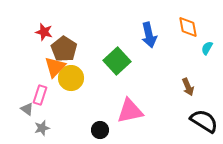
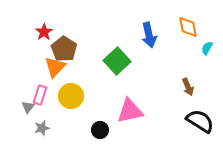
red star: rotated 24 degrees clockwise
yellow circle: moved 18 px down
gray triangle: moved 1 px right, 2 px up; rotated 32 degrees clockwise
black semicircle: moved 4 px left
